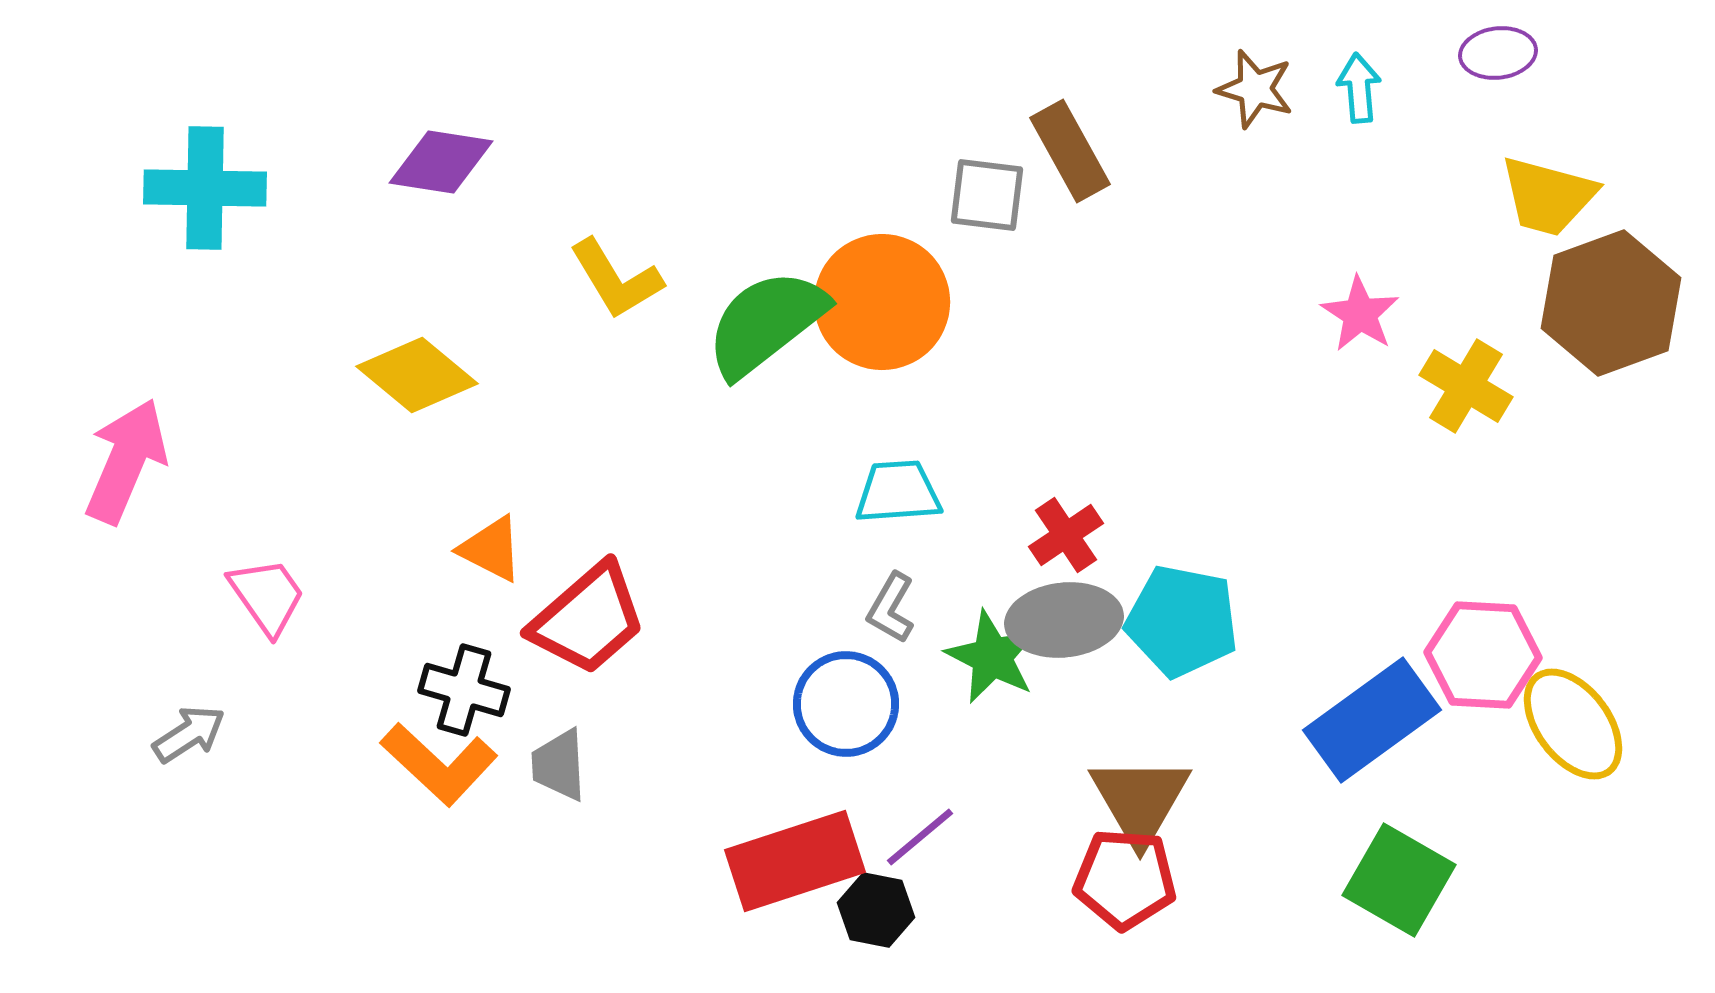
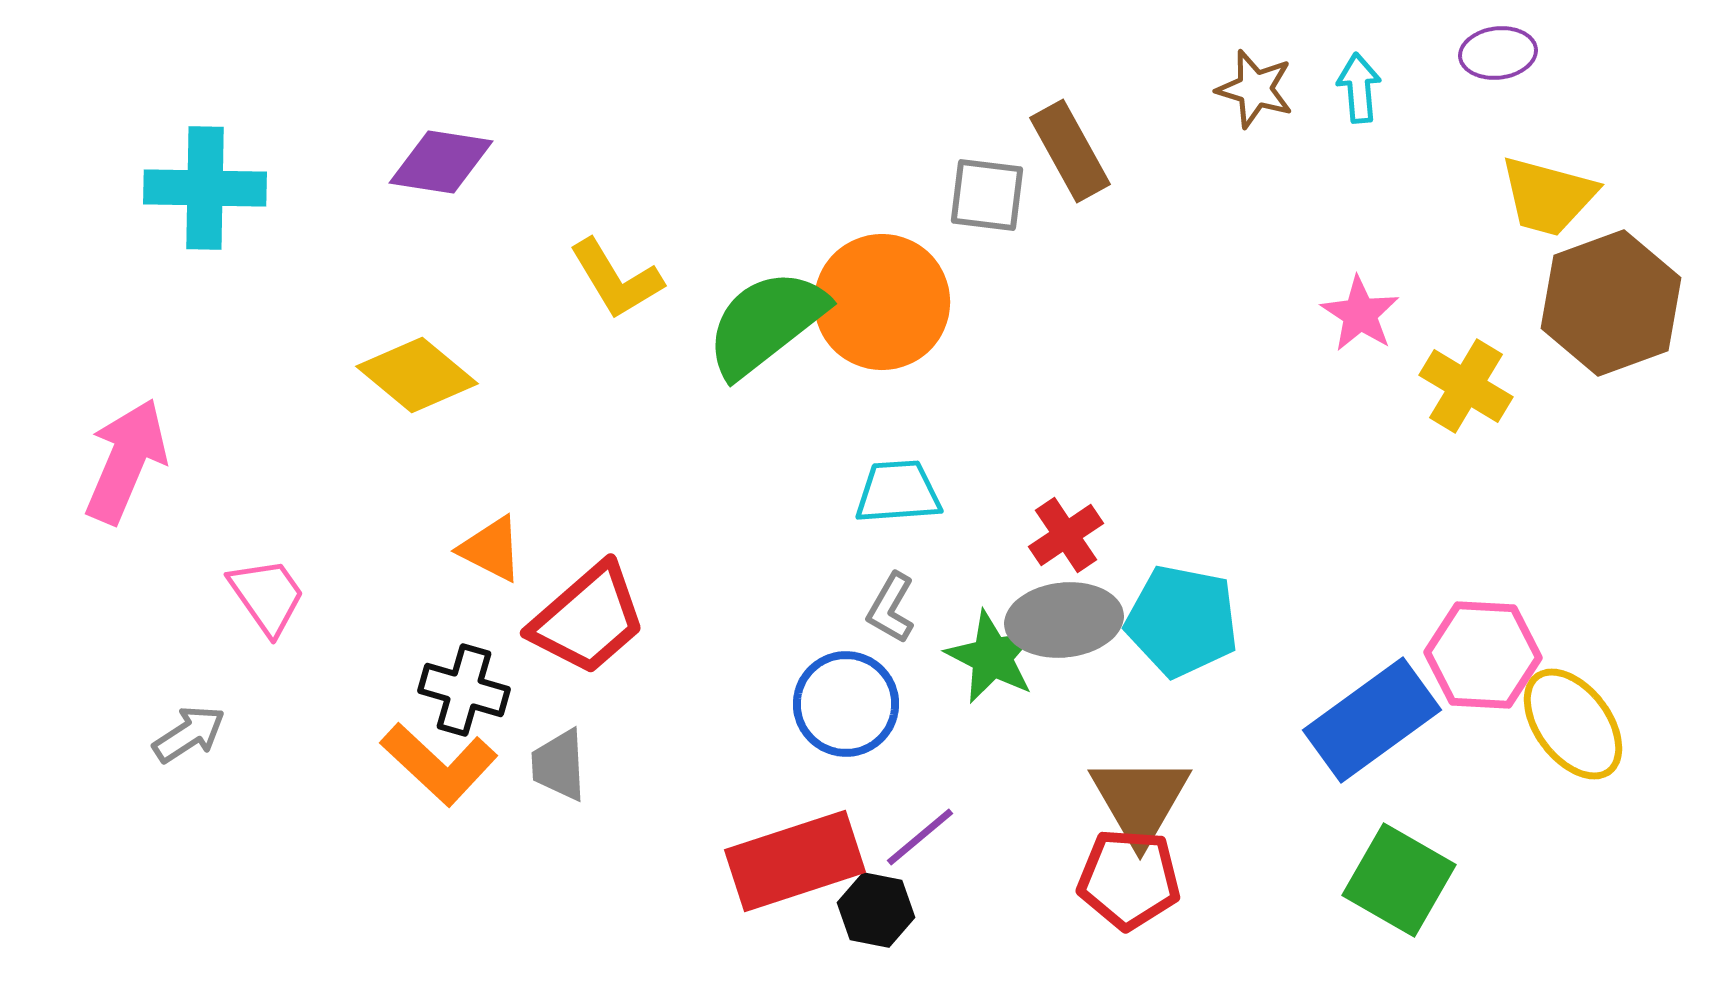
red pentagon: moved 4 px right
